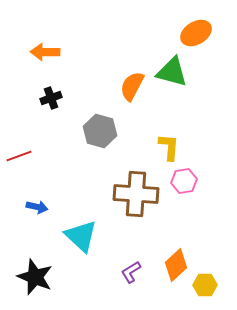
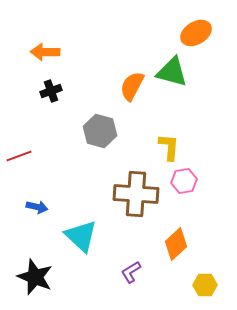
black cross: moved 7 px up
orange diamond: moved 21 px up
